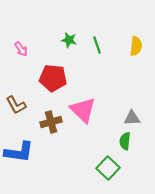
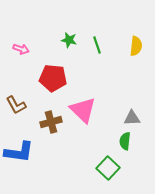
pink arrow: rotated 35 degrees counterclockwise
